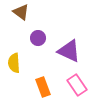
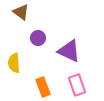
pink rectangle: rotated 15 degrees clockwise
